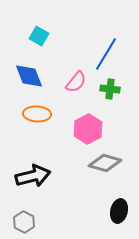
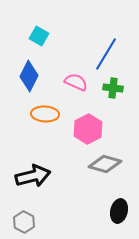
blue diamond: rotated 48 degrees clockwise
pink semicircle: rotated 105 degrees counterclockwise
green cross: moved 3 px right, 1 px up
orange ellipse: moved 8 px right
gray diamond: moved 1 px down
